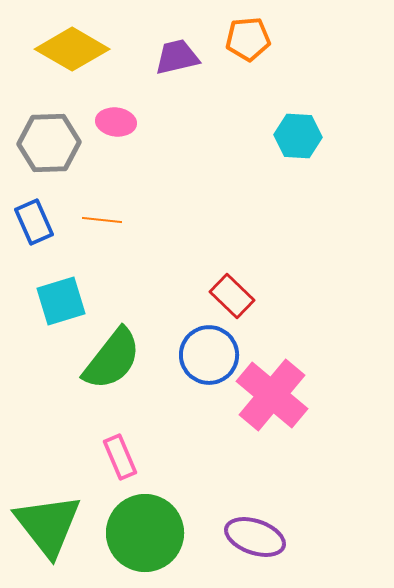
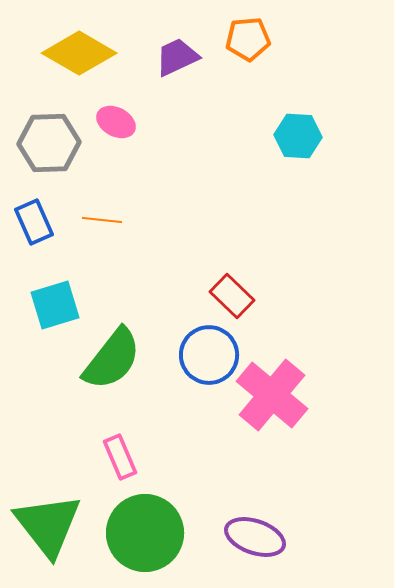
yellow diamond: moved 7 px right, 4 px down
purple trapezoid: rotated 12 degrees counterclockwise
pink ellipse: rotated 21 degrees clockwise
cyan square: moved 6 px left, 4 px down
